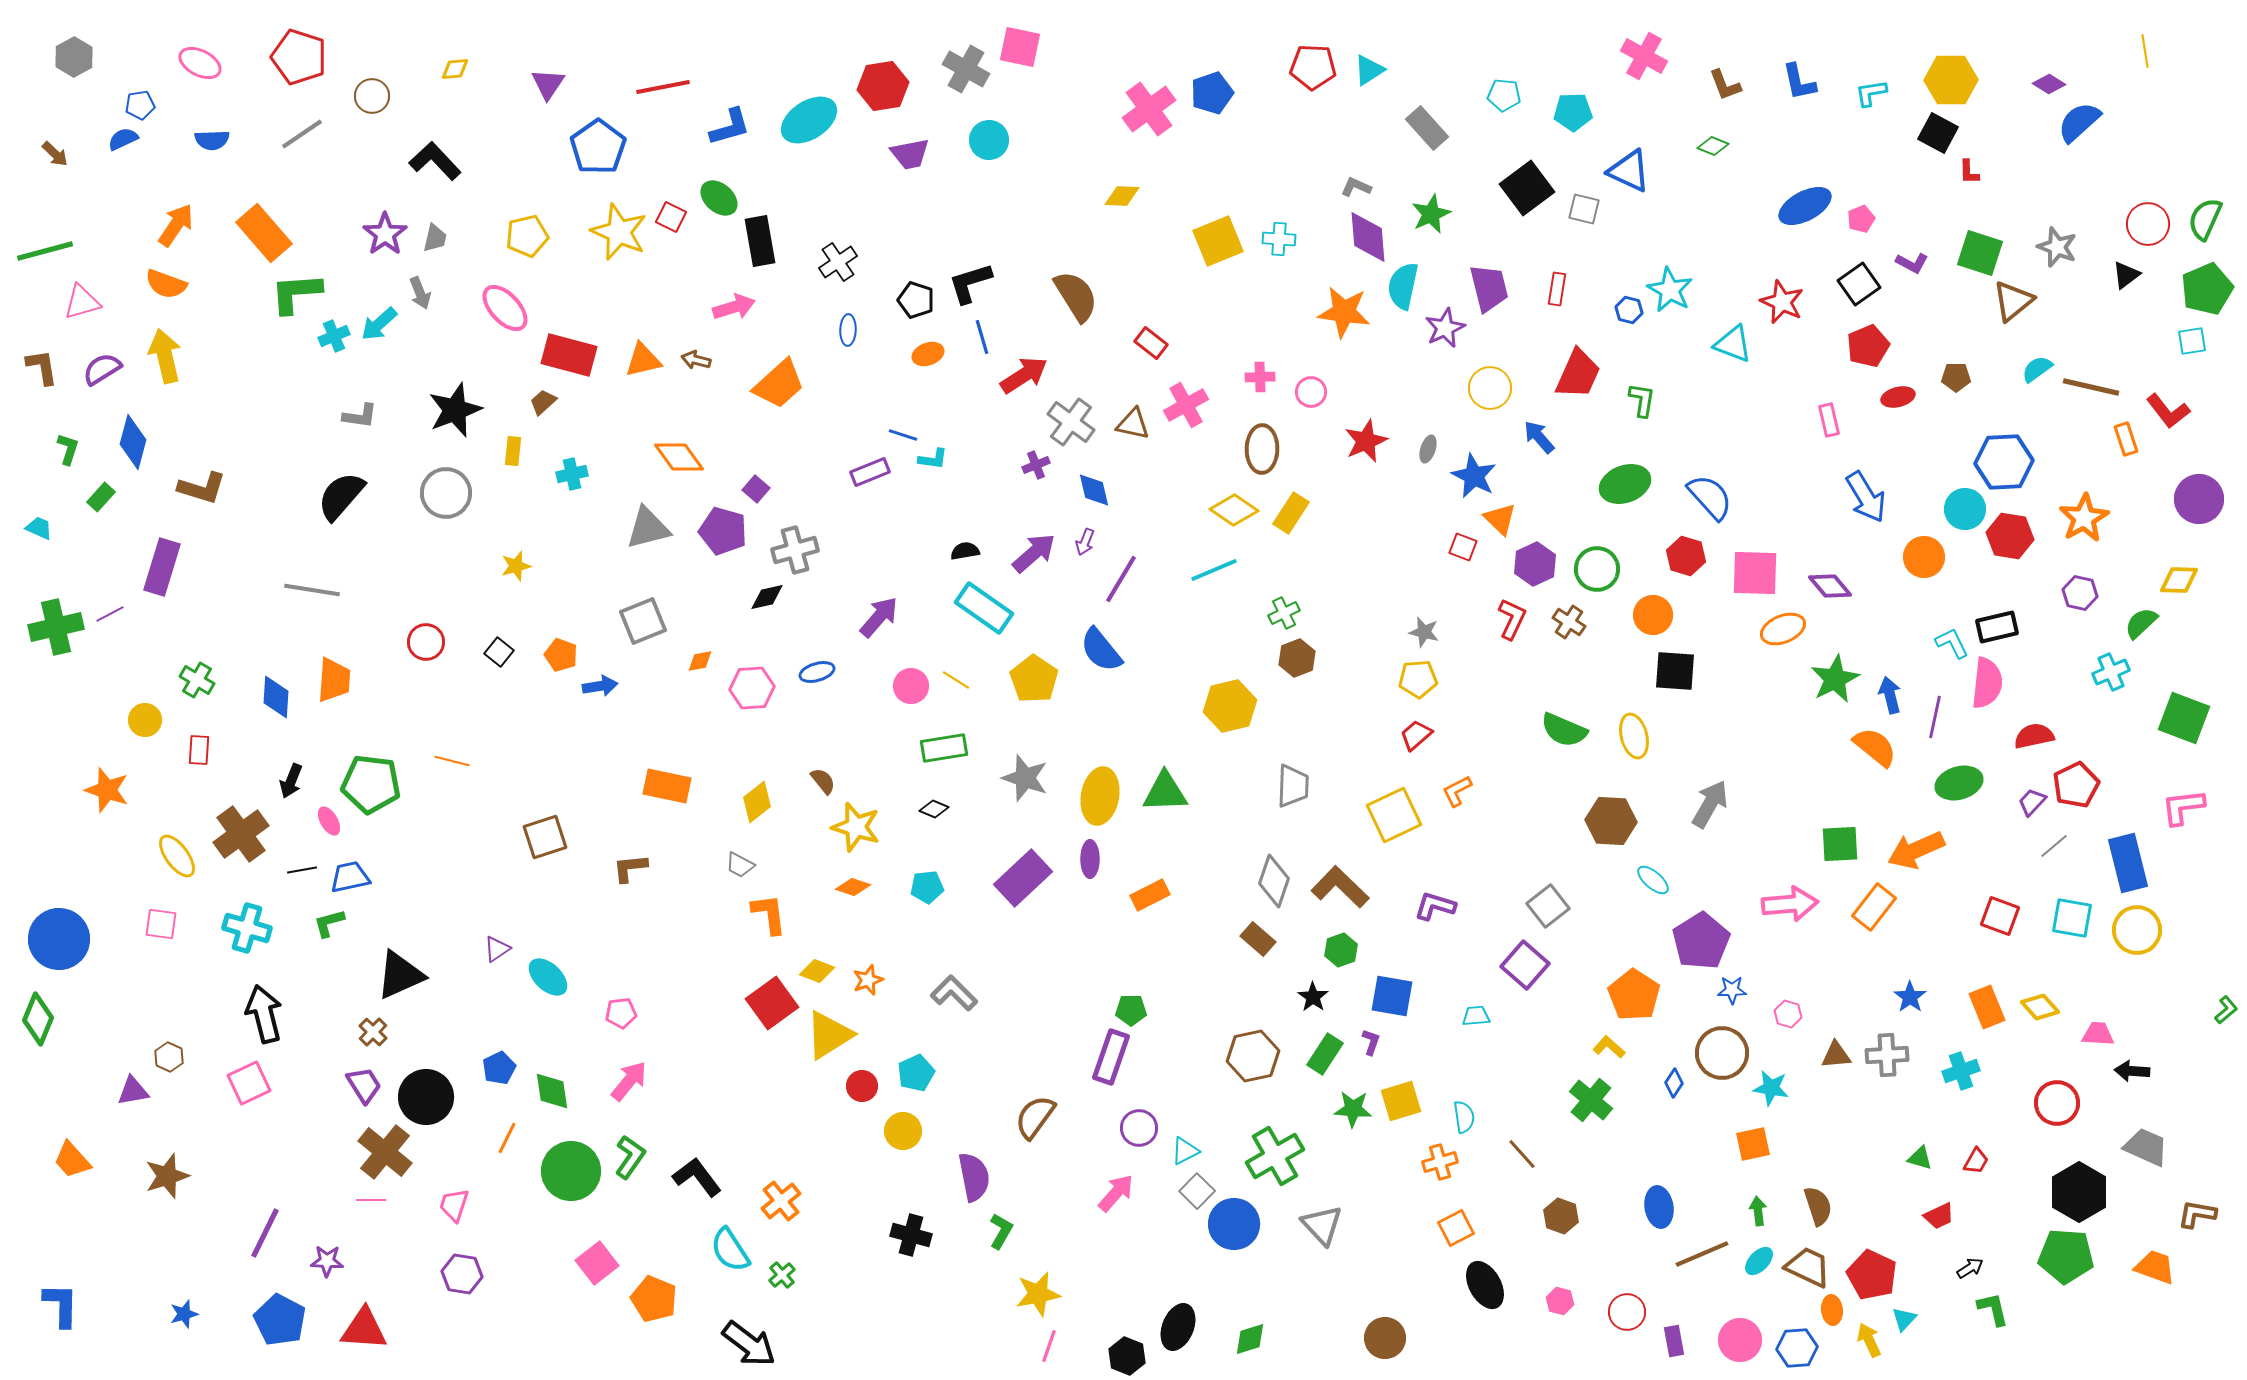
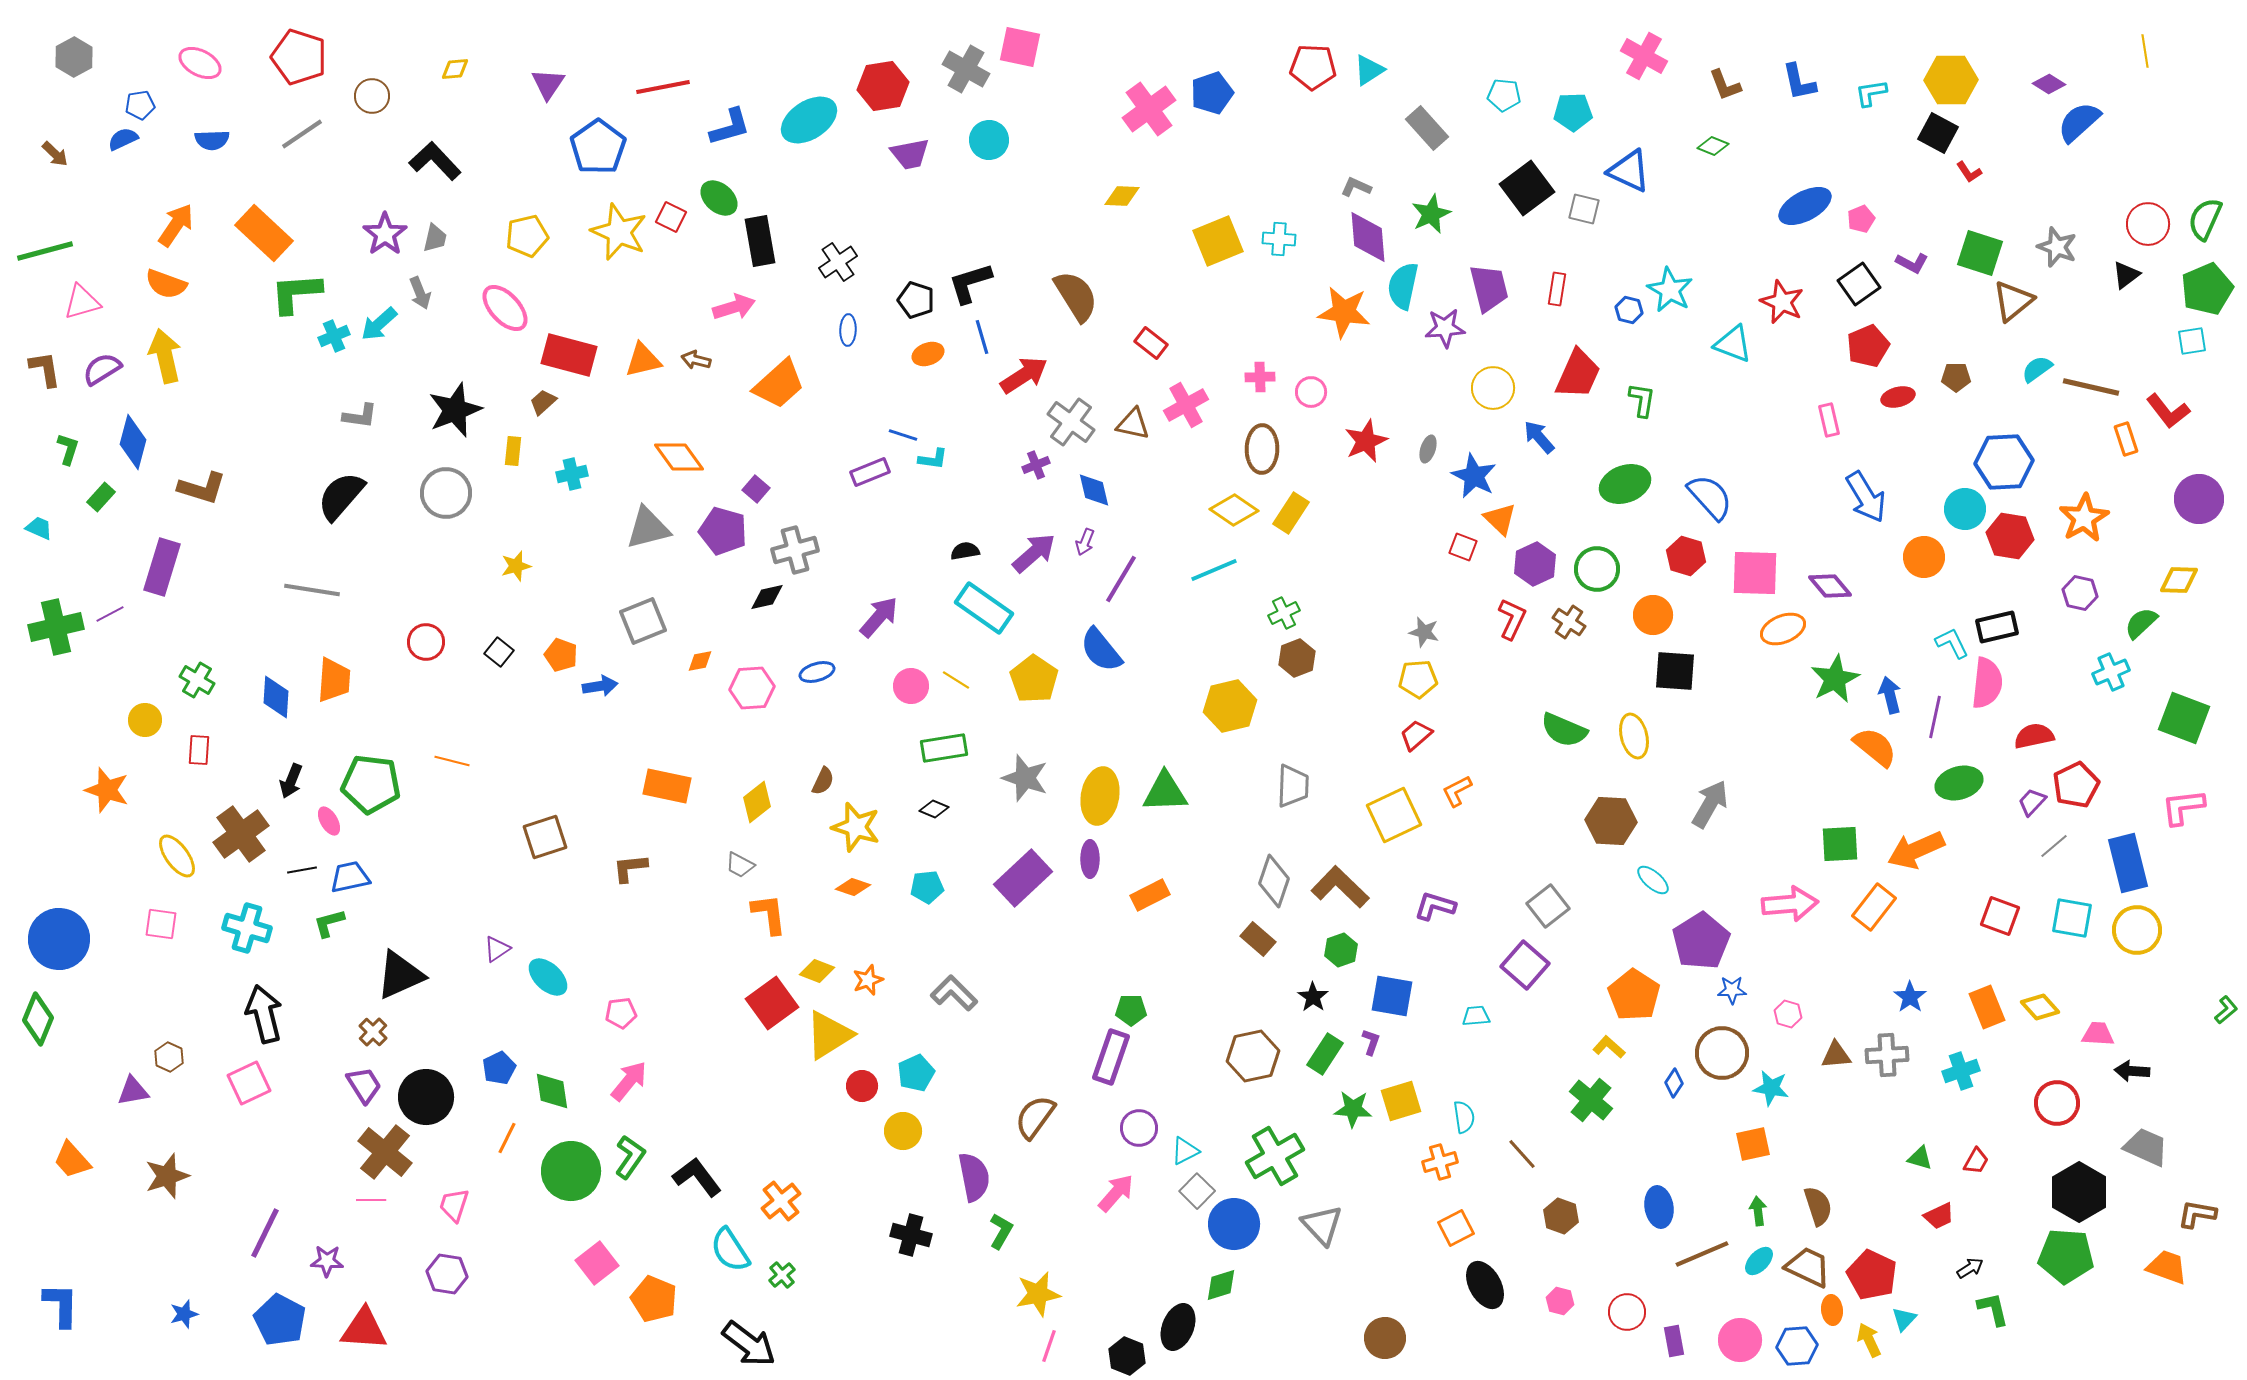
red L-shape at (1969, 172): rotated 32 degrees counterclockwise
orange rectangle at (264, 233): rotated 6 degrees counterclockwise
purple star at (1445, 328): rotated 21 degrees clockwise
brown L-shape at (42, 367): moved 3 px right, 2 px down
yellow circle at (1490, 388): moved 3 px right
brown semicircle at (823, 781): rotated 64 degrees clockwise
orange trapezoid at (2155, 1267): moved 12 px right
purple hexagon at (462, 1274): moved 15 px left
green diamond at (1250, 1339): moved 29 px left, 54 px up
blue hexagon at (1797, 1348): moved 2 px up
